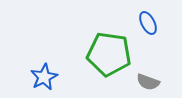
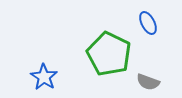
green pentagon: rotated 18 degrees clockwise
blue star: rotated 12 degrees counterclockwise
